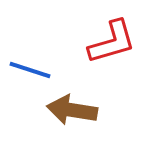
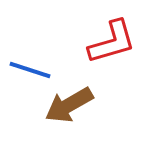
brown arrow: moved 3 px left, 5 px up; rotated 39 degrees counterclockwise
